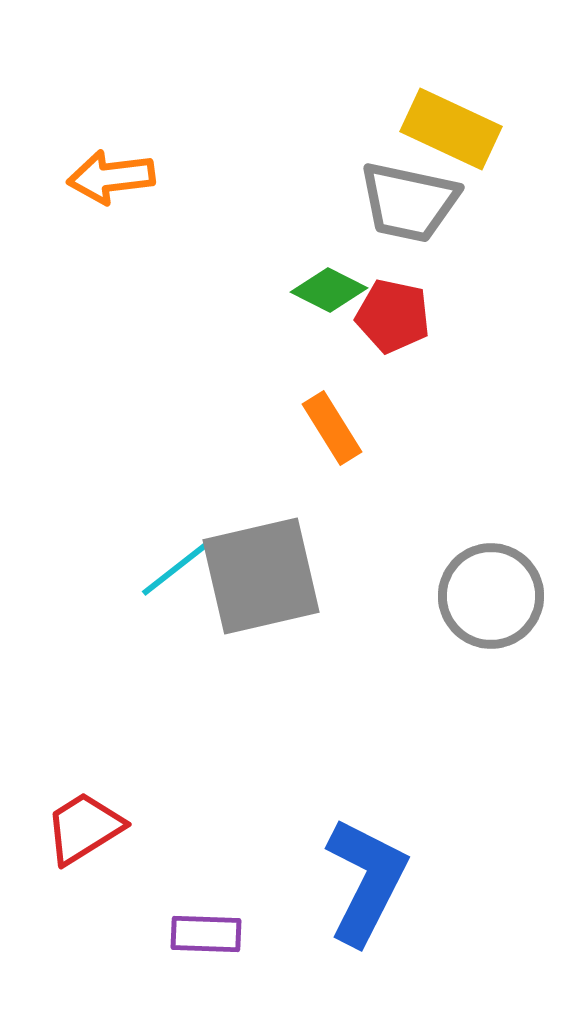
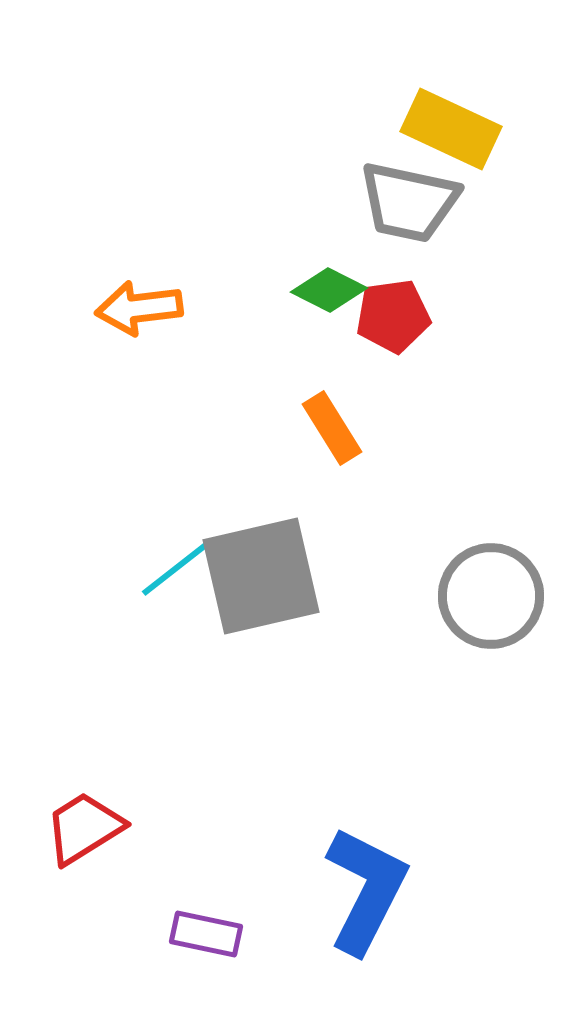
orange arrow: moved 28 px right, 131 px down
red pentagon: rotated 20 degrees counterclockwise
blue L-shape: moved 9 px down
purple rectangle: rotated 10 degrees clockwise
